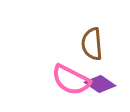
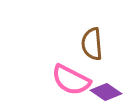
purple diamond: moved 6 px right, 8 px down
